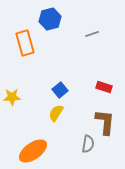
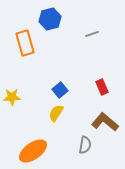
red rectangle: moved 2 px left; rotated 49 degrees clockwise
brown L-shape: rotated 56 degrees counterclockwise
gray semicircle: moved 3 px left, 1 px down
